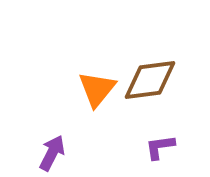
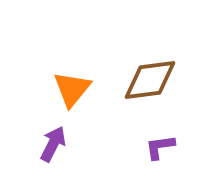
orange triangle: moved 25 px left
purple arrow: moved 1 px right, 9 px up
